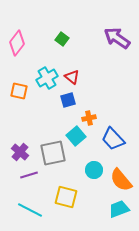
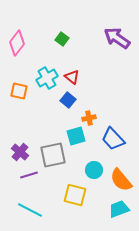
blue square: rotated 35 degrees counterclockwise
cyan square: rotated 24 degrees clockwise
gray square: moved 2 px down
yellow square: moved 9 px right, 2 px up
